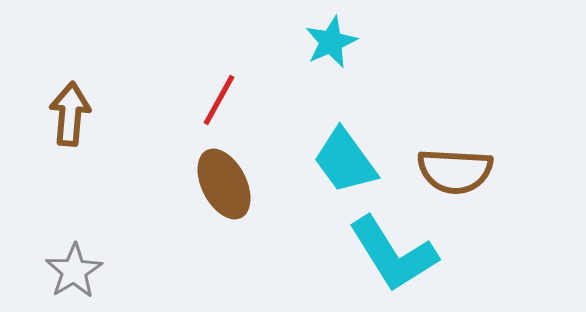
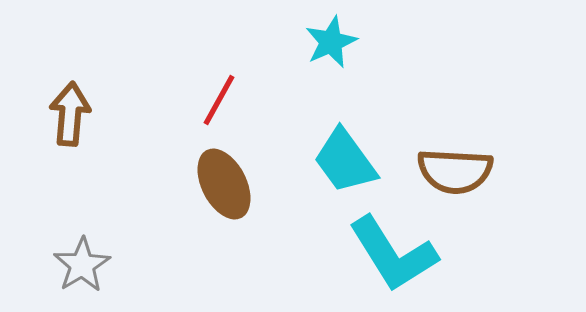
gray star: moved 8 px right, 6 px up
